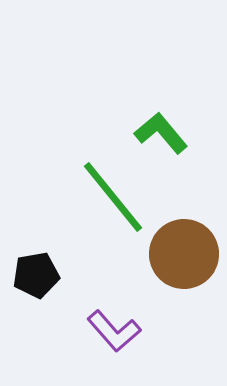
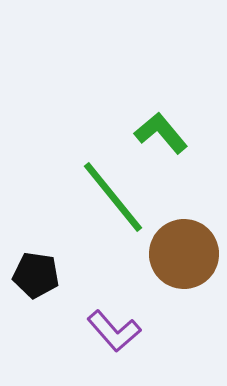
black pentagon: rotated 18 degrees clockwise
